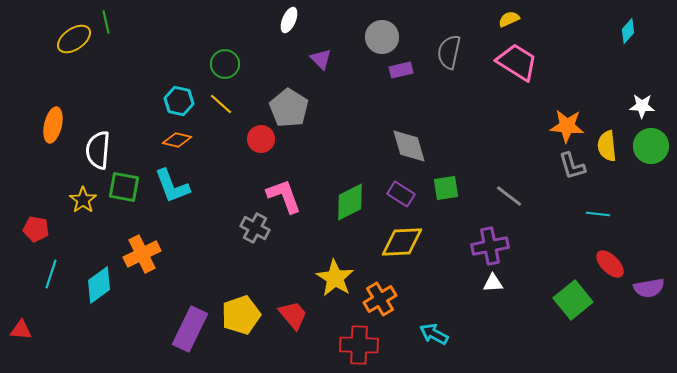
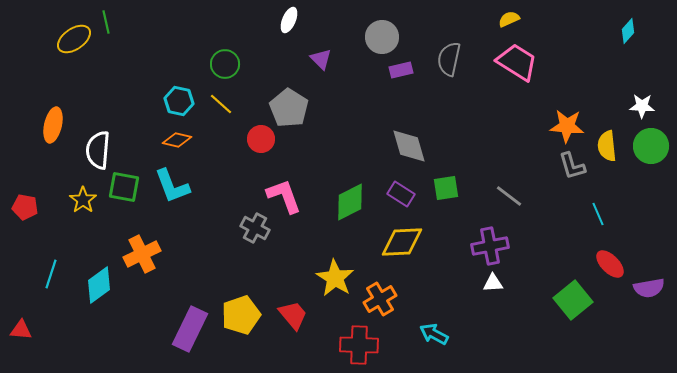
gray semicircle at (449, 52): moved 7 px down
cyan line at (598, 214): rotated 60 degrees clockwise
red pentagon at (36, 229): moved 11 px left, 22 px up
